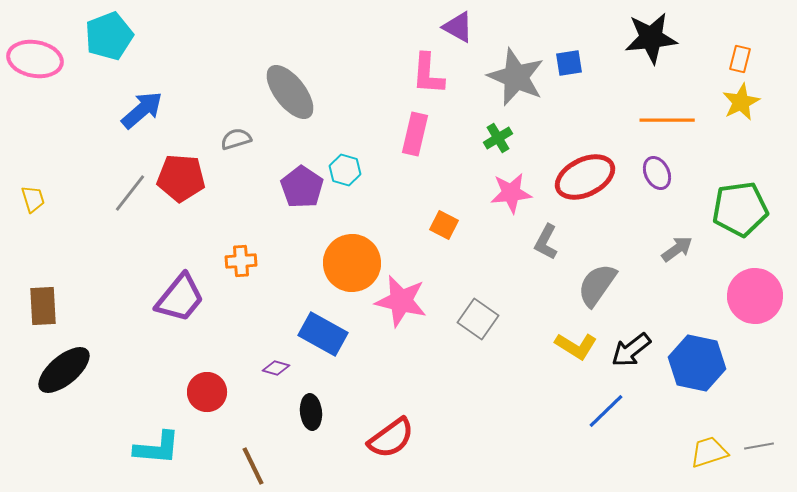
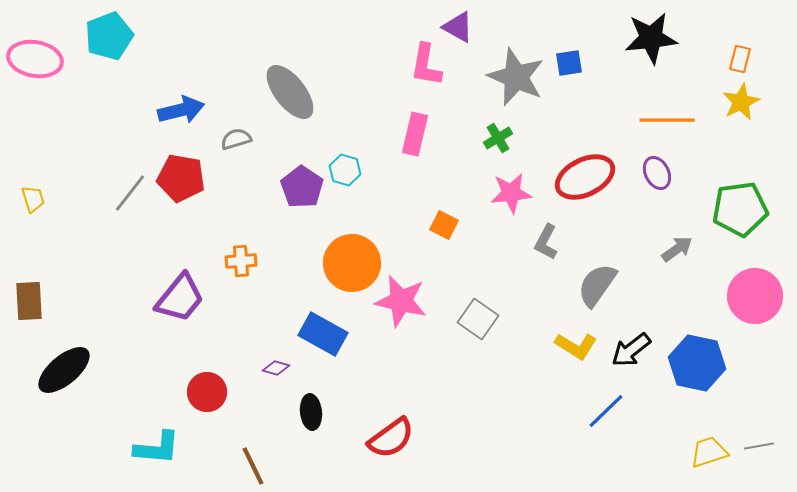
pink L-shape at (428, 74): moved 2 px left, 9 px up; rotated 6 degrees clockwise
blue arrow at (142, 110): moved 39 px right; rotated 27 degrees clockwise
red pentagon at (181, 178): rotated 6 degrees clockwise
brown rectangle at (43, 306): moved 14 px left, 5 px up
